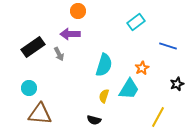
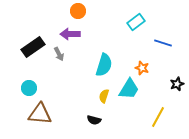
blue line: moved 5 px left, 3 px up
orange star: rotated 24 degrees counterclockwise
